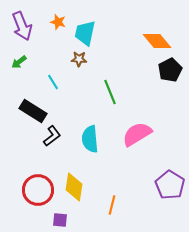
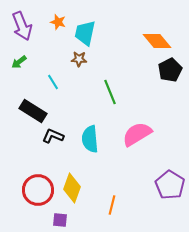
black L-shape: moved 1 px right; rotated 120 degrees counterclockwise
yellow diamond: moved 2 px left, 1 px down; rotated 12 degrees clockwise
